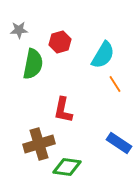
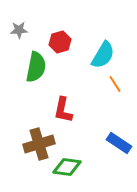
green semicircle: moved 3 px right, 3 px down
